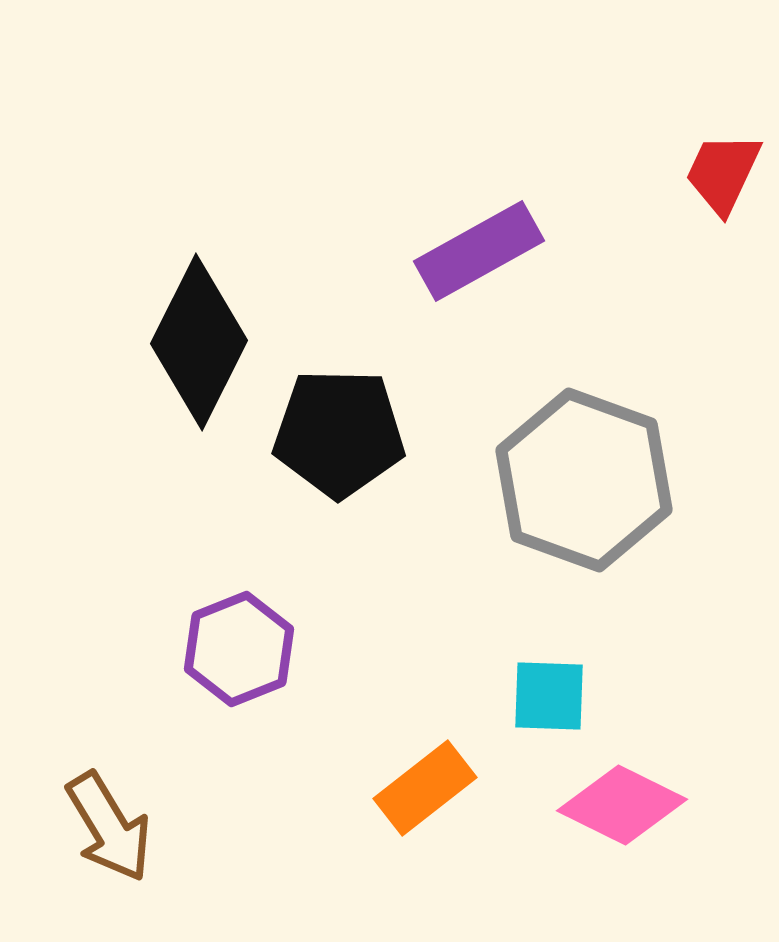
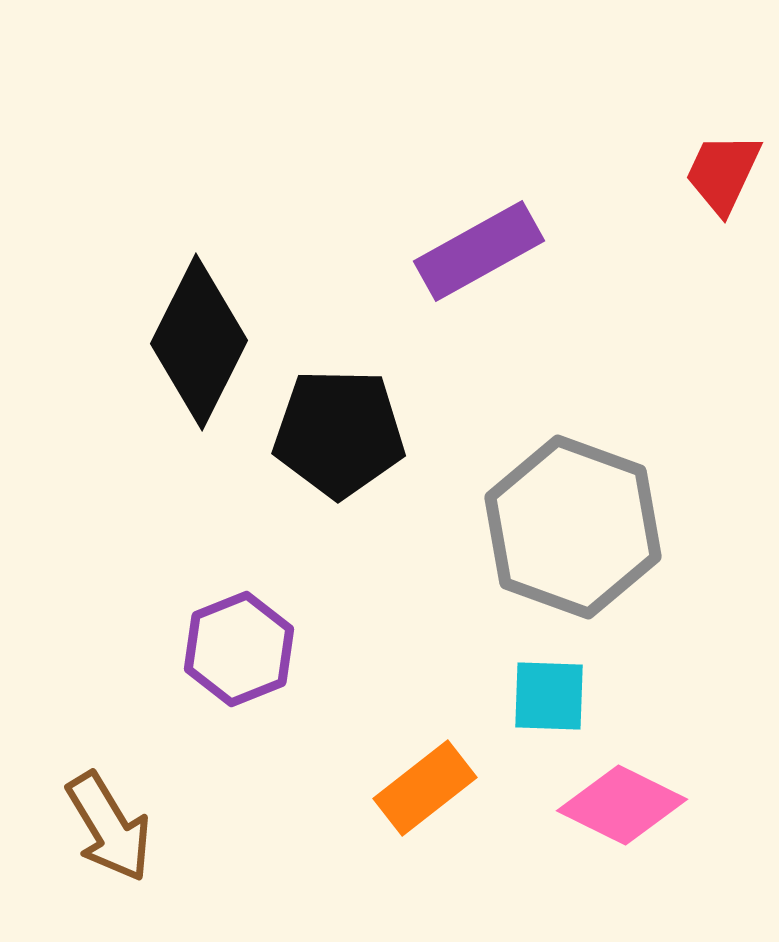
gray hexagon: moved 11 px left, 47 px down
